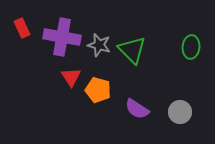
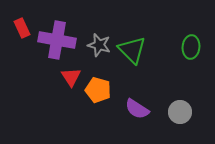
purple cross: moved 5 px left, 3 px down
